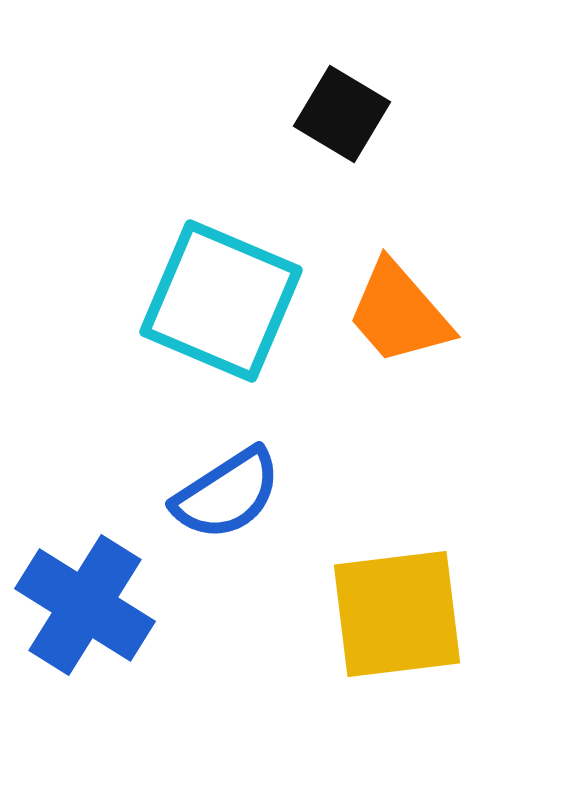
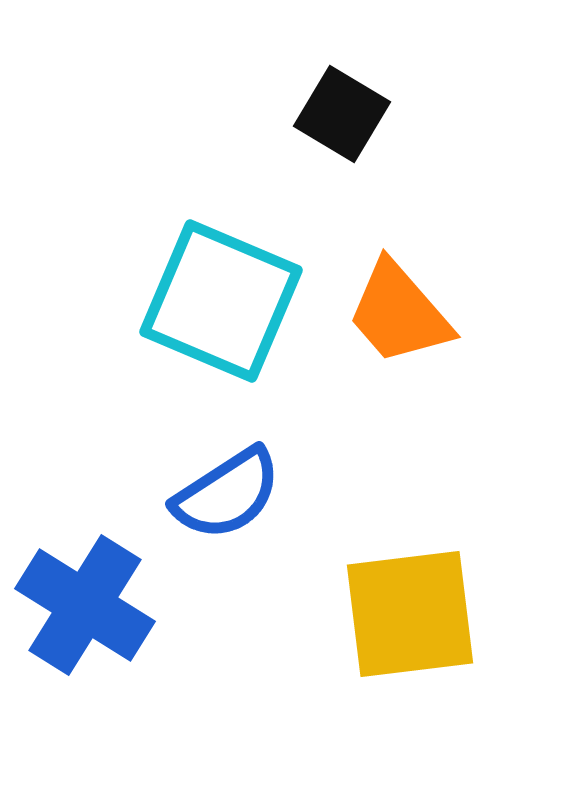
yellow square: moved 13 px right
